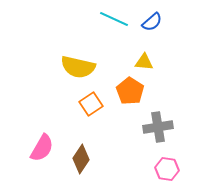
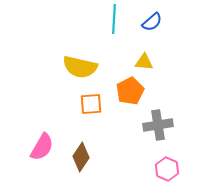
cyan line: rotated 68 degrees clockwise
yellow semicircle: moved 2 px right
orange pentagon: rotated 12 degrees clockwise
orange square: rotated 30 degrees clockwise
gray cross: moved 2 px up
pink semicircle: moved 1 px up
brown diamond: moved 2 px up
pink hexagon: rotated 15 degrees clockwise
